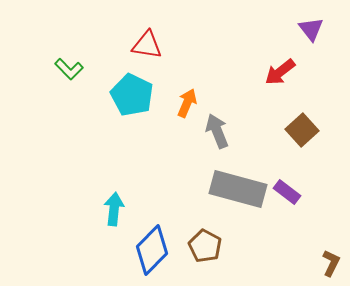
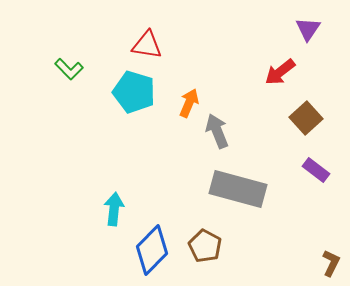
purple triangle: moved 3 px left; rotated 12 degrees clockwise
cyan pentagon: moved 2 px right, 3 px up; rotated 9 degrees counterclockwise
orange arrow: moved 2 px right
brown square: moved 4 px right, 12 px up
purple rectangle: moved 29 px right, 22 px up
